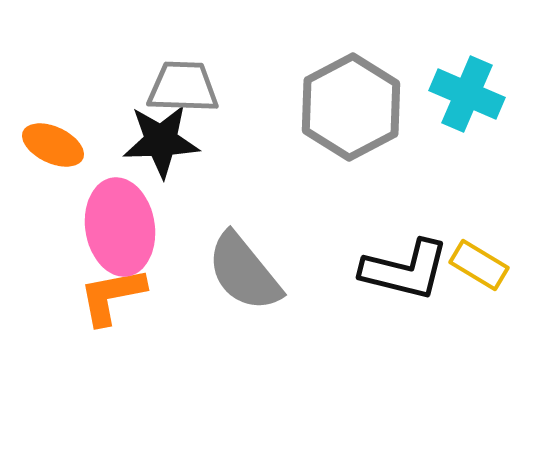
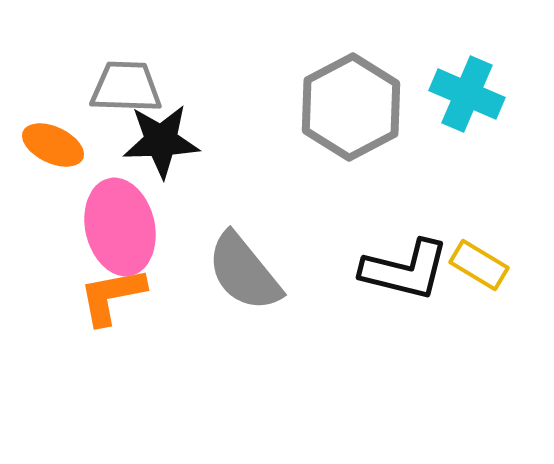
gray trapezoid: moved 57 px left
pink ellipse: rotated 4 degrees counterclockwise
